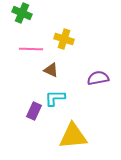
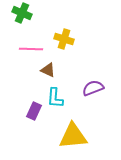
brown triangle: moved 3 px left
purple semicircle: moved 5 px left, 10 px down; rotated 10 degrees counterclockwise
cyan L-shape: rotated 85 degrees counterclockwise
